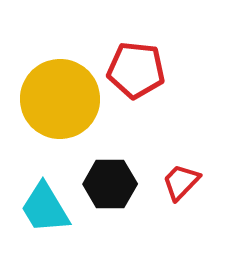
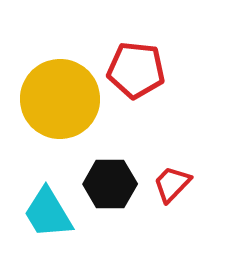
red trapezoid: moved 9 px left, 2 px down
cyan trapezoid: moved 3 px right, 5 px down
